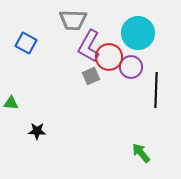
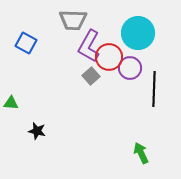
purple circle: moved 1 px left, 1 px down
gray square: rotated 18 degrees counterclockwise
black line: moved 2 px left, 1 px up
black star: rotated 12 degrees clockwise
green arrow: rotated 15 degrees clockwise
